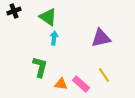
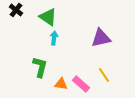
black cross: moved 2 px right, 1 px up; rotated 32 degrees counterclockwise
